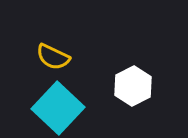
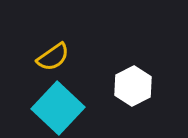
yellow semicircle: rotated 60 degrees counterclockwise
